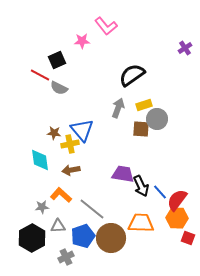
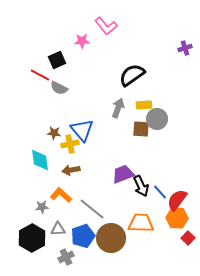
purple cross: rotated 16 degrees clockwise
yellow rectangle: rotated 14 degrees clockwise
purple trapezoid: rotated 30 degrees counterclockwise
gray triangle: moved 3 px down
red square: rotated 24 degrees clockwise
